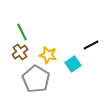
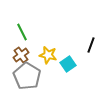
black line: rotated 42 degrees counterclockwise
brown cross: moved 1 px right, 3 px down
cyan square: moved 5 px left
gray pentagon: moved 9 px left, 3 px up
